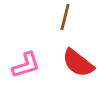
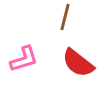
pink L-shape: moved 2 px left, 6 px up
